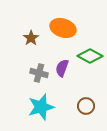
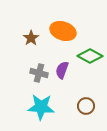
orange ellipse: moved 3 px down
purple semicircle: moved 2 px down
cyan star: rotated 20 degrees clockwise
